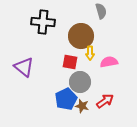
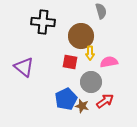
gray circle: moved 11 px right
